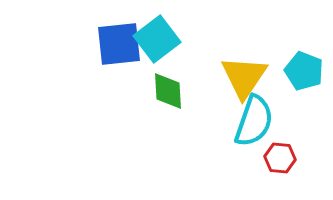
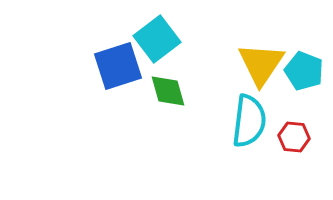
blue square: moved 1 px left, 22 px down; rotated 12 degrees counterclockwise
yellow triangle: moved 17 px right, 13 px up
green diamond: rotated 12 degrees counterclockwise
cyan semicircle: moved 5 px left; rotated 12 degrees counterclockwise
red hexagon: moved 14 px right, 21 px up
